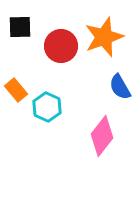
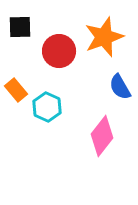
red circle: moved 2 px left, 5 px down
